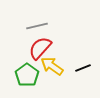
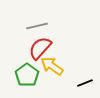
black line: moved 2 px right, 15 px down
